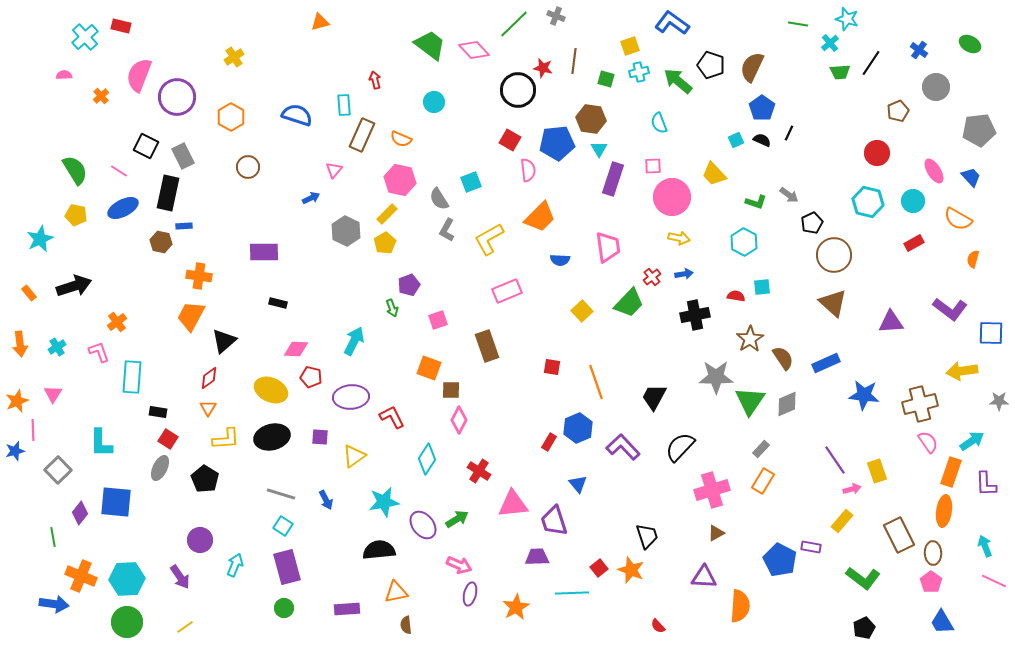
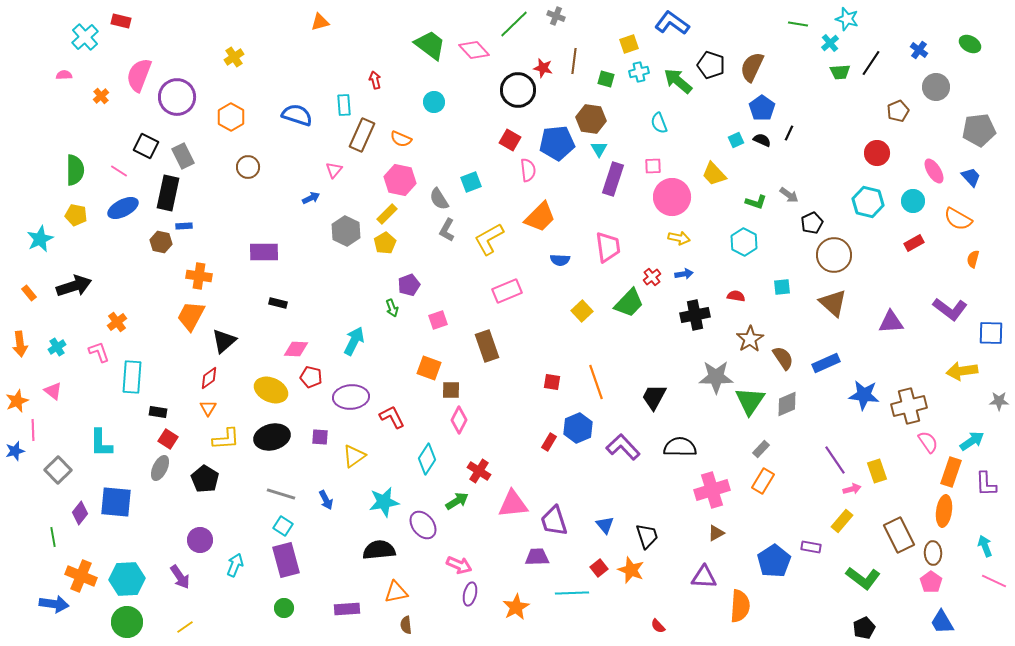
red rectangle at (121, 26): moved 5 px up
yellow square at (630, 46): moved 1 px left, 2 px up
green semicircle at (75, 170): rotated 32 degrees clockwise
cyan square at (762, 287): moved 20 px right
red square at (552, 367): moved 15 px down
pink triangle at (53, 394): moved 3 px up; rotated 24 degrees counterclockwise
brown cross at (920, 404): moved 11 px left, 2 px down
black semicircle at (680, 447): rotated 48 degrees clockwise
blue triangle at (578, 484): moved 27 px right, 41 px down
green arrow at (457, 519): moved 18 px up
blue pentagon at (780, 560): moved 6 px left, 1 px down; rotated 12 degrees clockwise
purple rectangle at (287, 567): moved 1 px left, 7 px up
